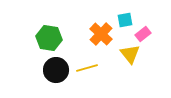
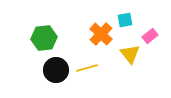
pink rectangle: moved 7 px right, 2 px down
green hexagon: moved 5 px left; rotated 15 degrees counterclockwise
